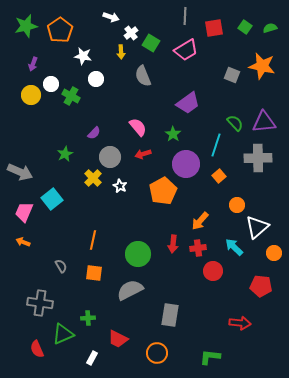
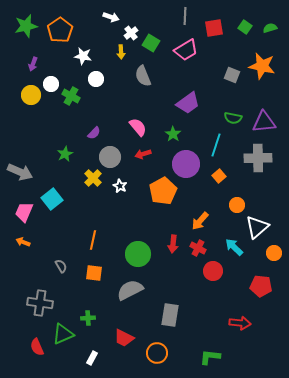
green semicircle at (235, 123): moved 2 px left, 5 px up; rotated 144 degrees clockwise
red cross at (198, 248): rotated 35 degrees clockwise
red trapezoid at (118, 339): moved 6 px right, 1 px up
red semicircle at (37, 349): moved 2 px up
